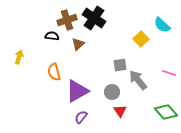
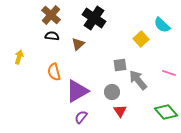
brown cross: moved 16 px left, 5 px up; rotated 30 degrees counterclockwise
